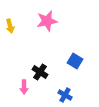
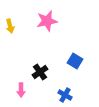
black cross: rotated 21 degrees clockwise
pink arrow: moved 3 px left, 3 px down
